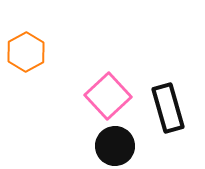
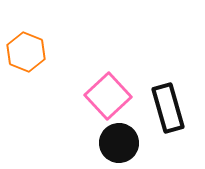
orange hexagon: rotated 9 degrees counterclockwise
black circle: moved 4 px right, 3 px up
